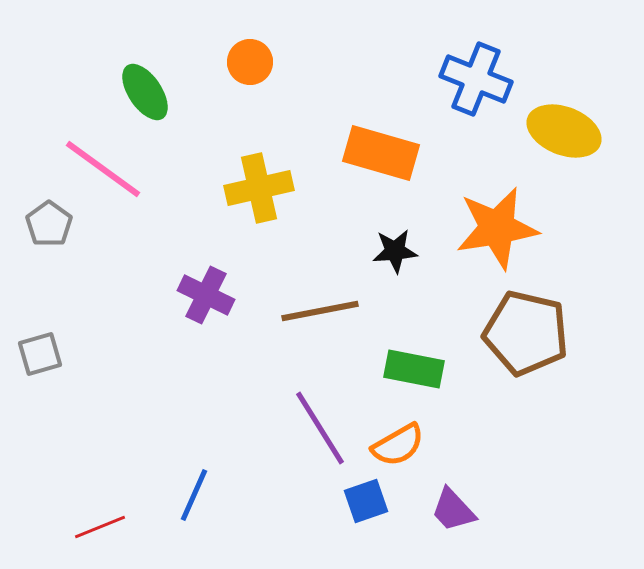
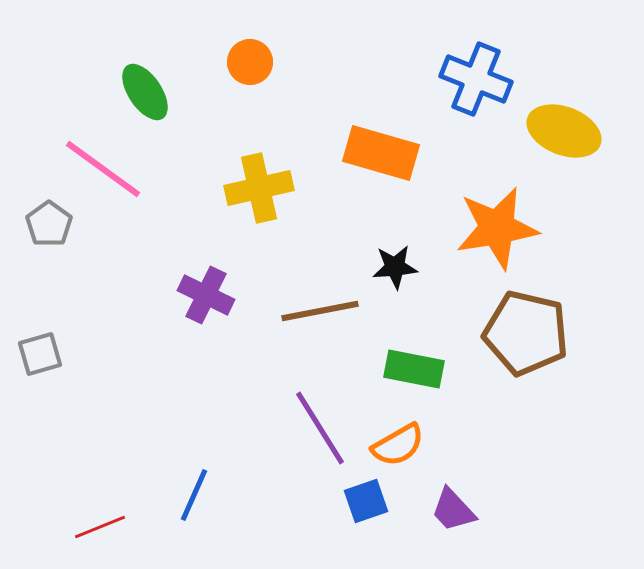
black star: moved 16 px down
